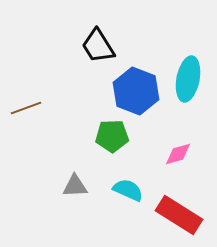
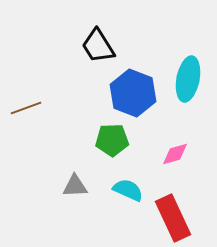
blue hexagon: moved 3 px left, 2 px down
green pentagon: moved 4 px down
pink diamond: moved 3 px left
red rectangle: moved 6 px left, 3 px down; rotated 33 degrees clockwise
